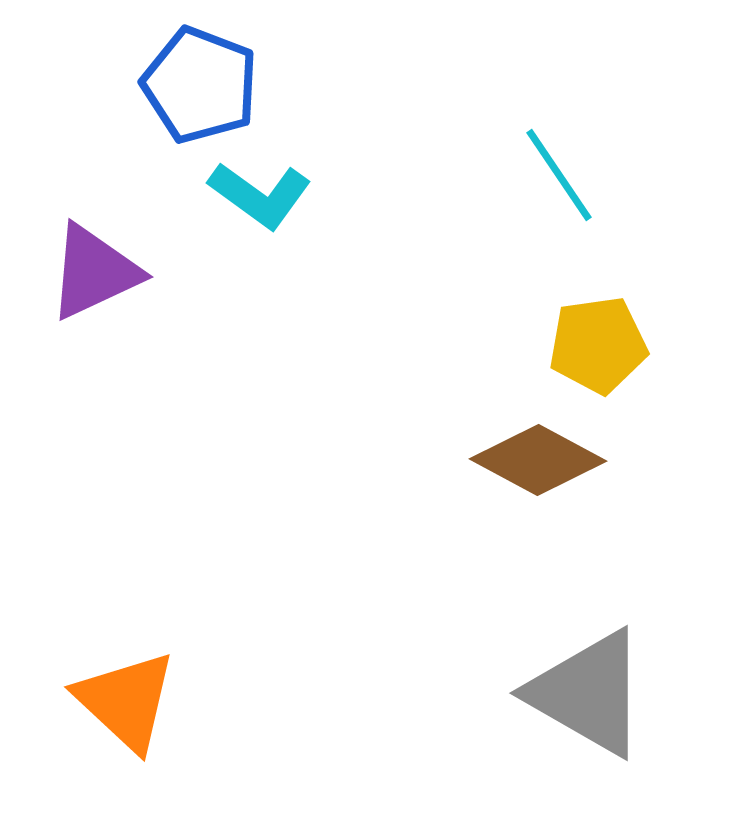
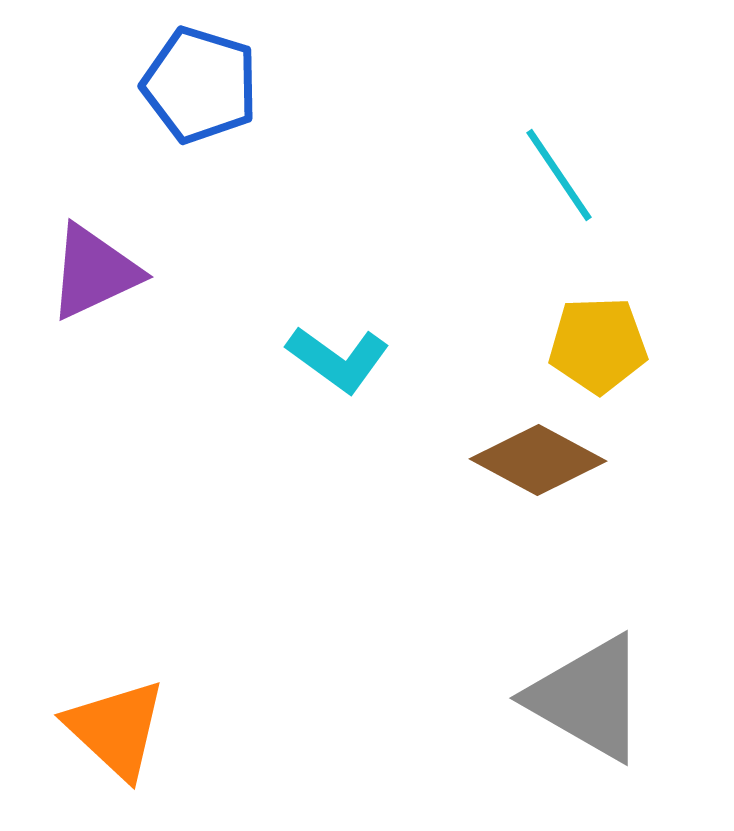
blue pentagon: rotated 4 degrees counterclockwise
cyan L-shape: moved 78 px right, 164 px down
yellow pentagon: rotated 6 degrees clockwise
gray triangle: moved 5 px down
orange triangle: moved 10 px left, 28 px down
